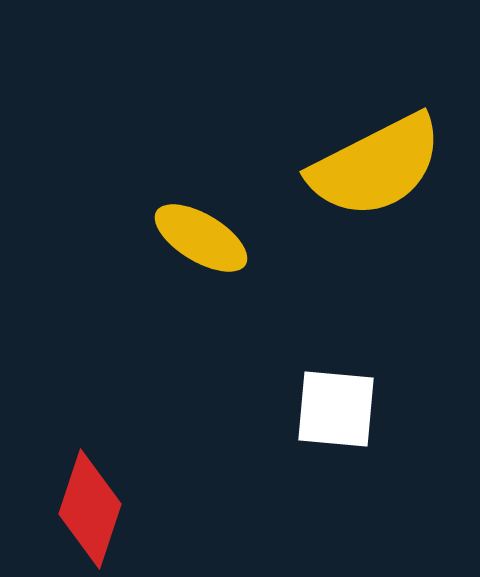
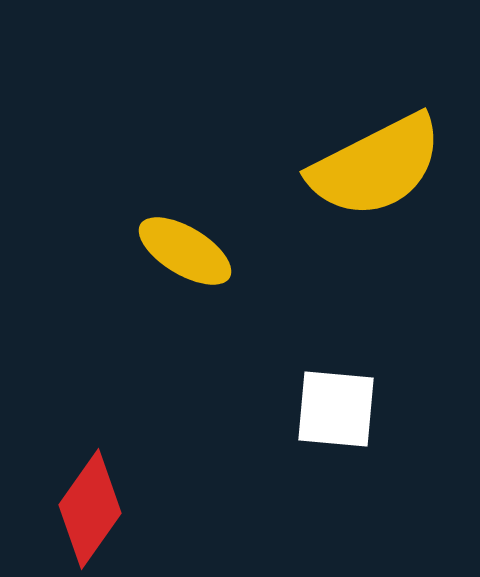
yellow ellipse: moved 16 px left, 13 px down
red diamond: rotated 17 degrees clockwise
